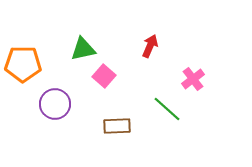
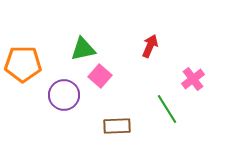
pink square: moved 4 px left
purple circle: moved 9 px right, 9 px up
green line: rotated 16 degrees clockwise
